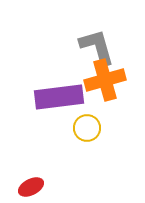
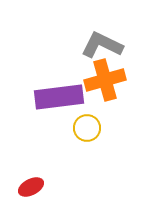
gray L-shape: moved 5 px right, 2 px up; rotated 48 degrees counterclockwise
